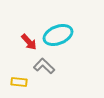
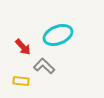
red arrow: moved 6 px left, 5 px down
yellow rectangle: moved 2 px right, 1 px up
